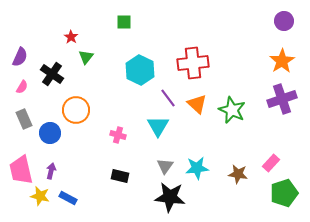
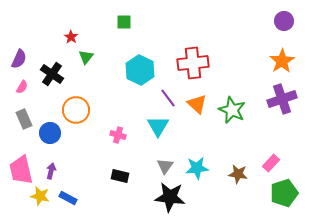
purple semicircle: moved 1 px left, 2 px down
